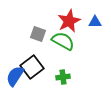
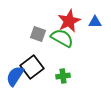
green semicircle: moved 1 px left, 3 px up
green cross: moved 1 px up
